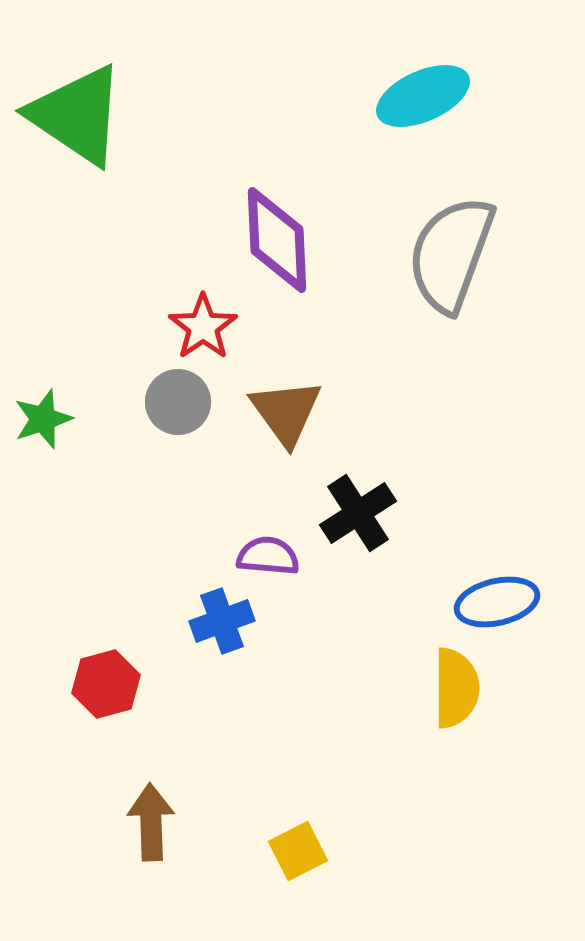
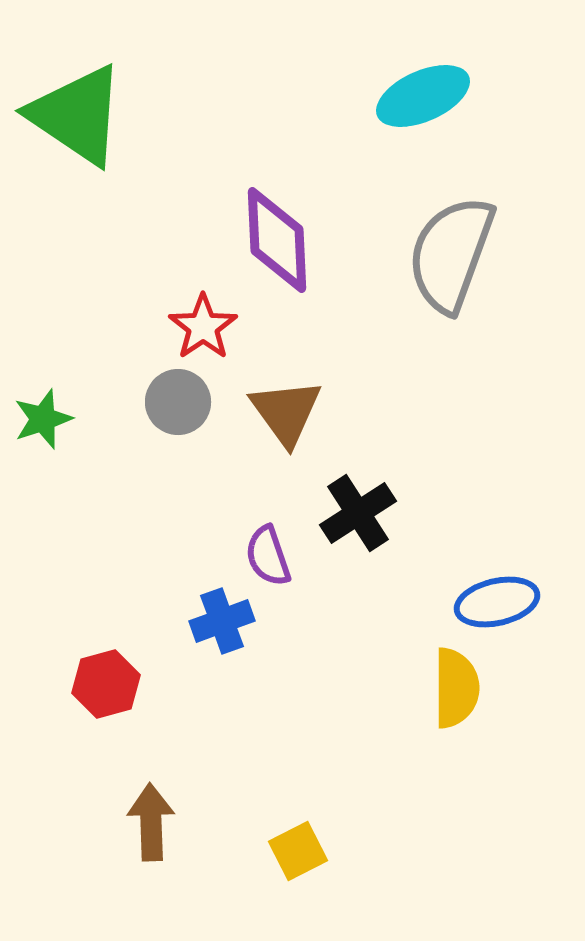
purple semicircle: rotated 114 degrees counterclockwise
